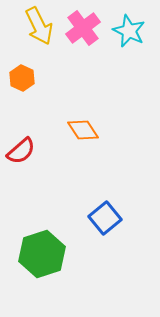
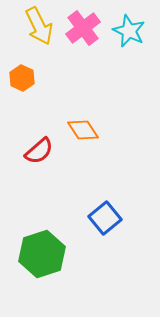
red semicircle: moved 18 px right
